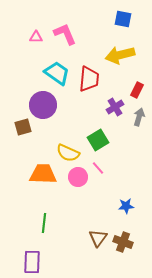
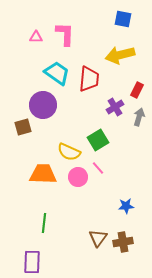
pink L-shape: rotated 25 degrees clockwise
yellow semicircle: moved 1 px right, 1 px up
brown cross: rotated 30 degrees counterclockwise
